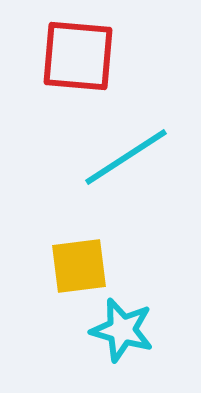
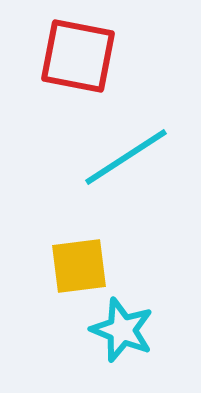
red square: rotated 6 degrees clockwise
cyan star: rotated 6 degrees clockwise
